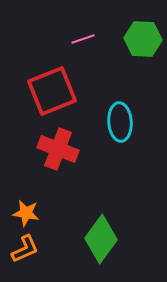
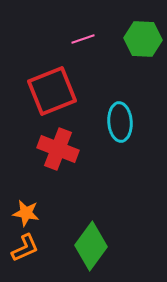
green diamond: moved 10 px left, 7 px down
orange L-shape: moved 1 px up
